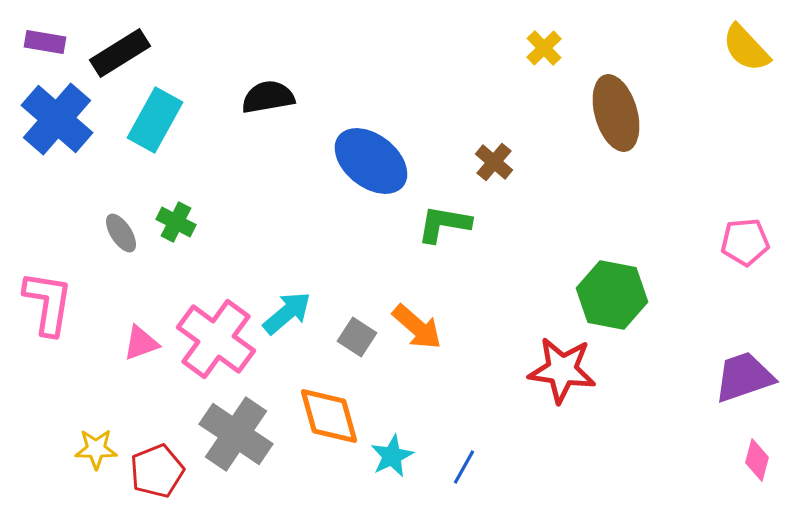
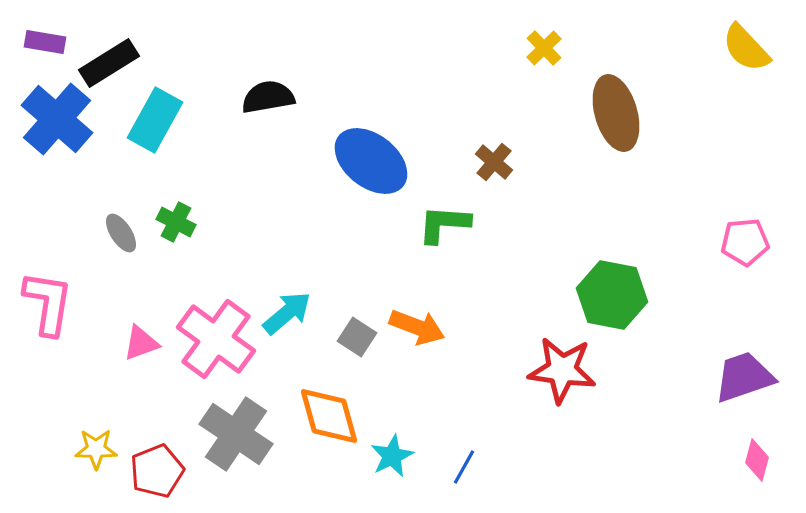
black rectangle: moved 11 px left, 10 px down
green L-shape: rotated 6 degrees counterclockwise
orange arrow: rotated 20 degrees counterclockwise
